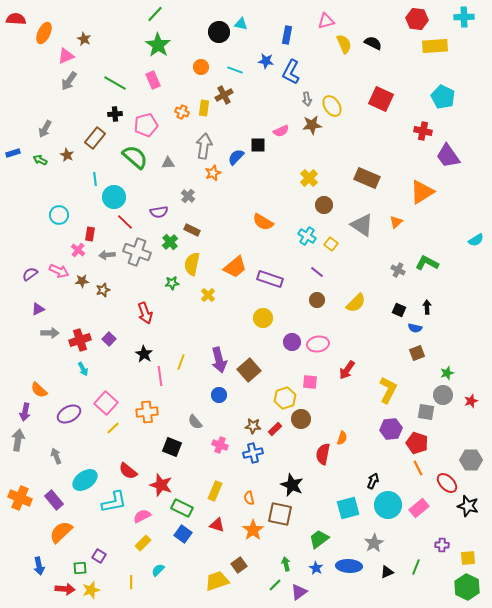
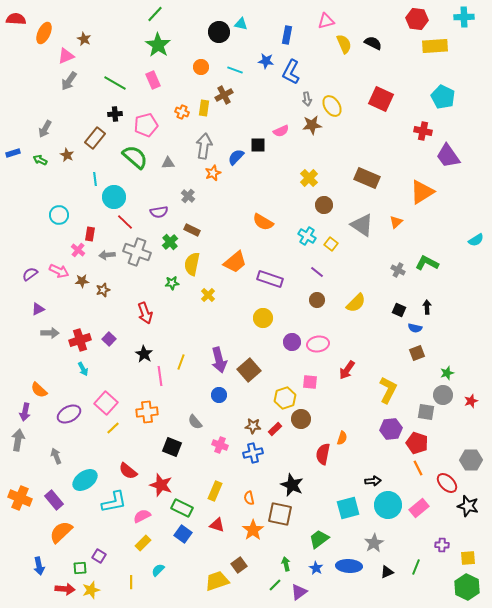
orange trapezoid at (235, 267): moved 5 px up
black arrow at (373, 481): rotated 63 degrees clockwise
